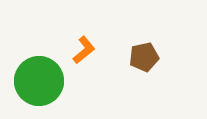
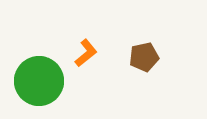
orange L-shape: moved 2 px right, 3 px down
